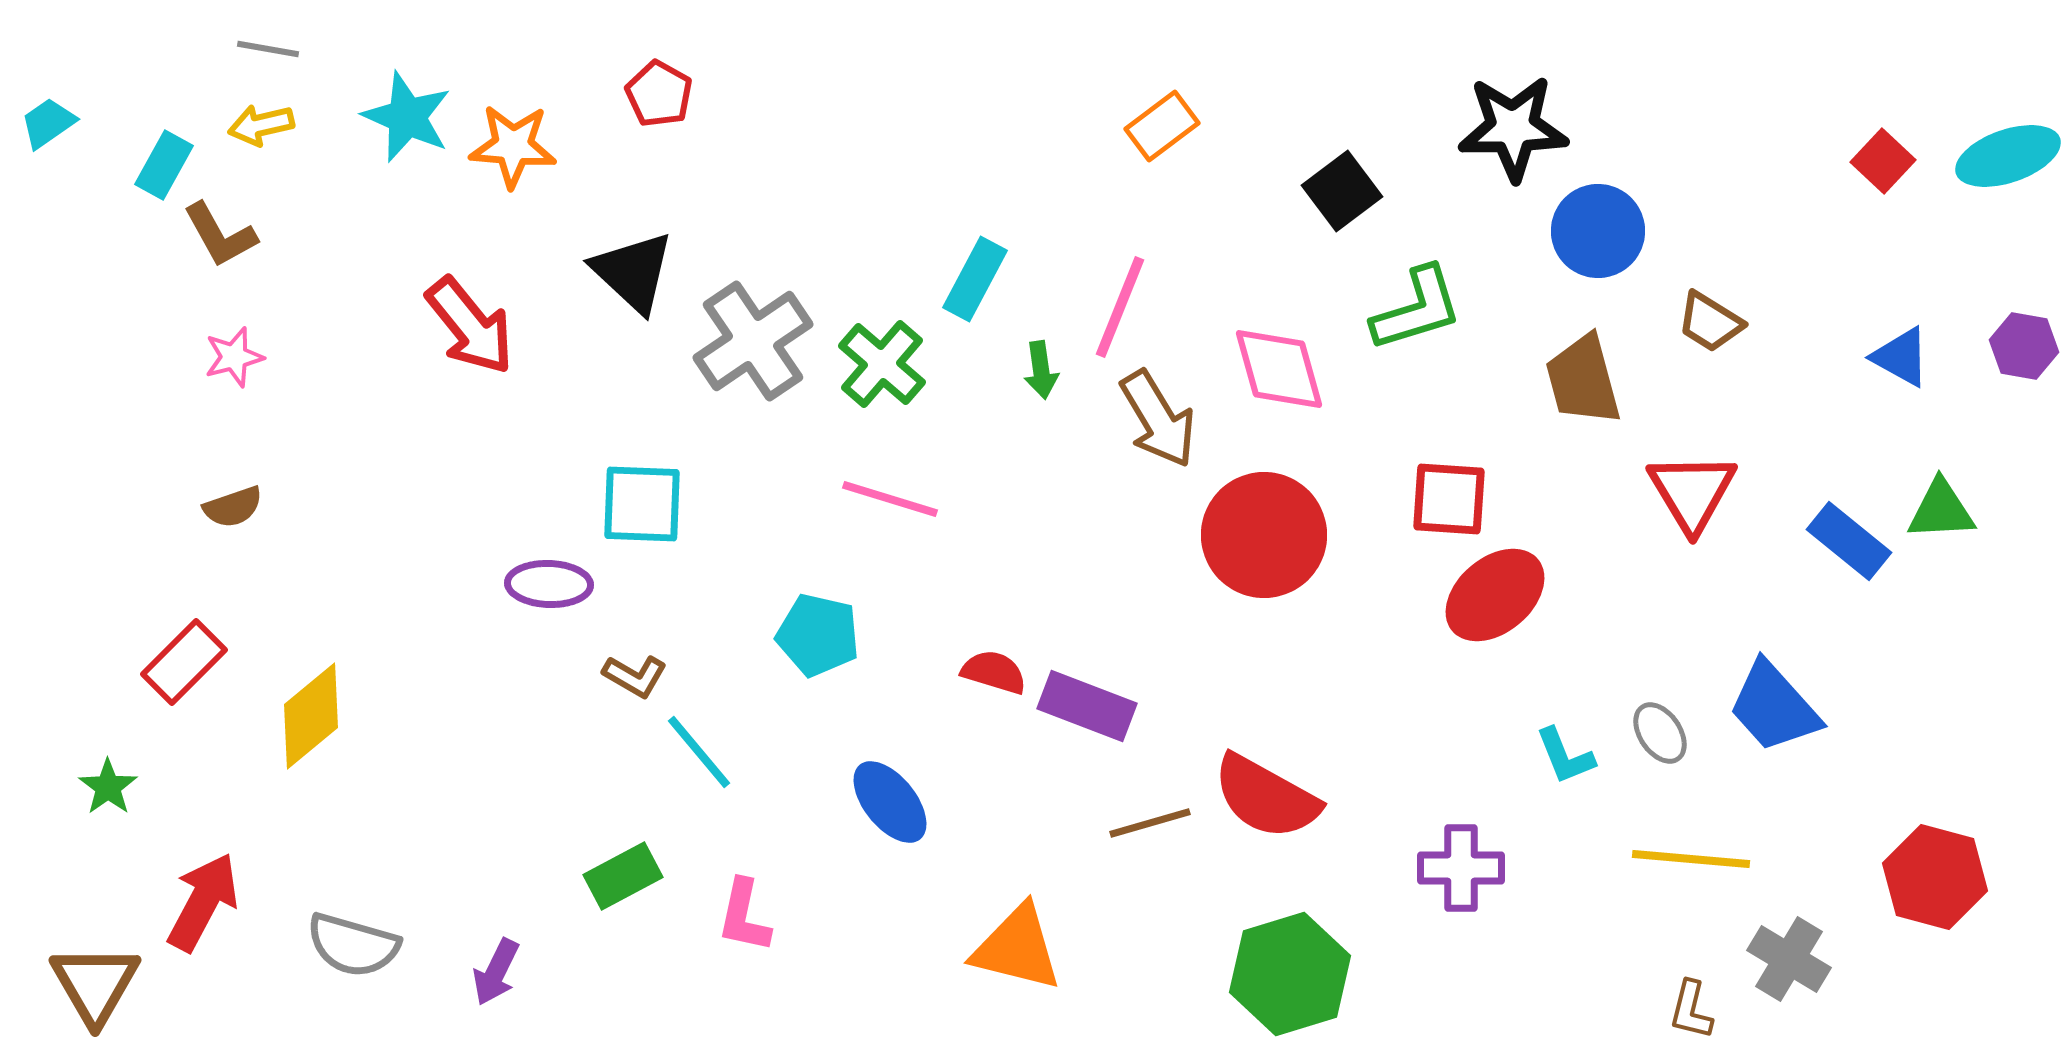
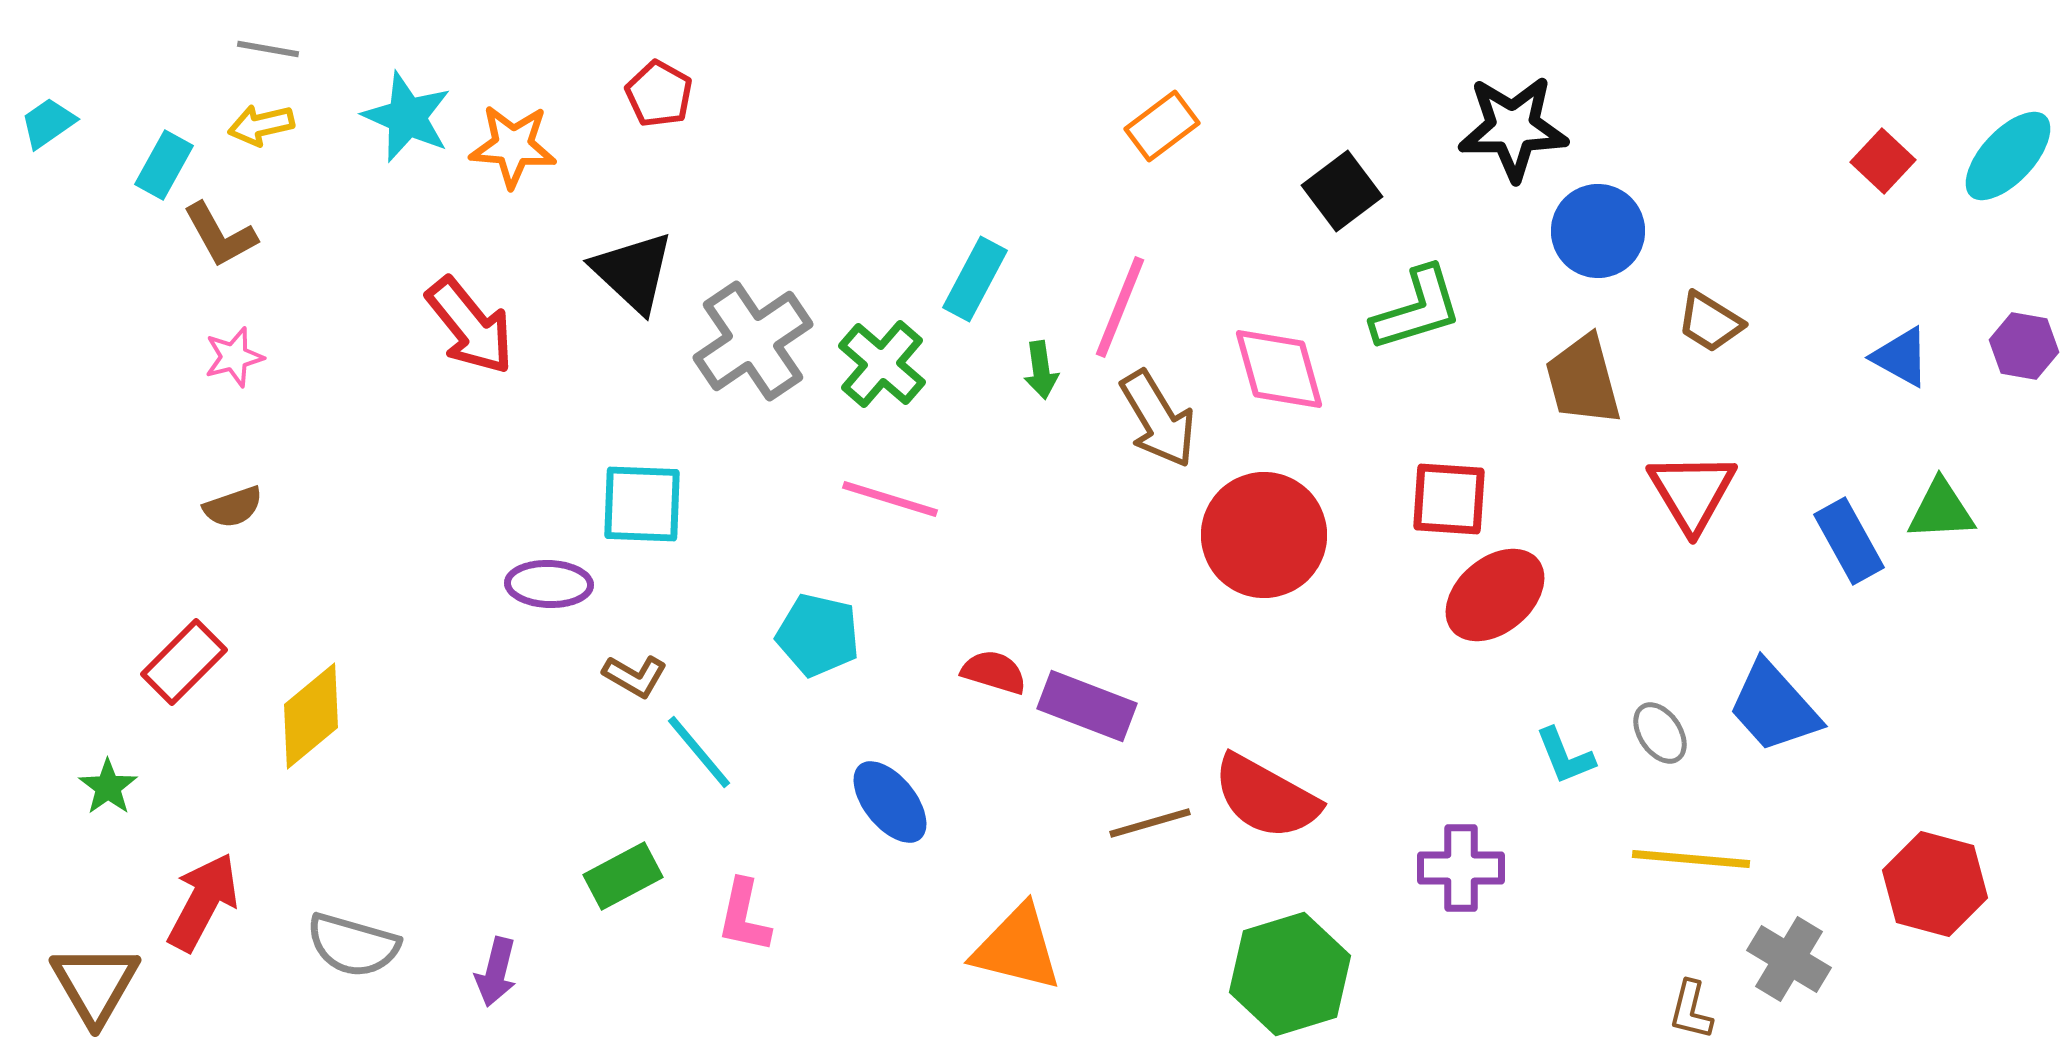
cyan ellipse at (2008, 156): rotated 28 degrees counterclockwise
blue rectangle at (1849, 541): rotated 22 degrees clockwise
red hexagon at (1935, 877): moved 7 px down
purple arrow at (496, 972): rotated 12 degrees counterclockwise
